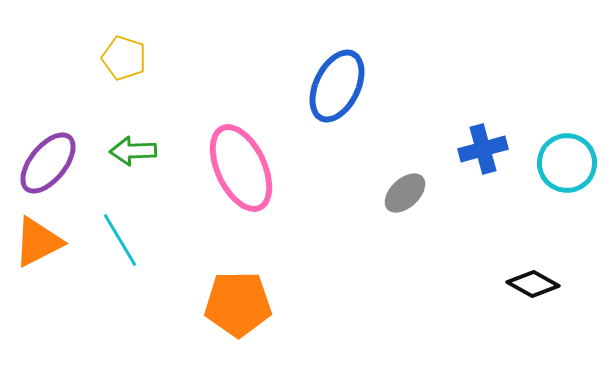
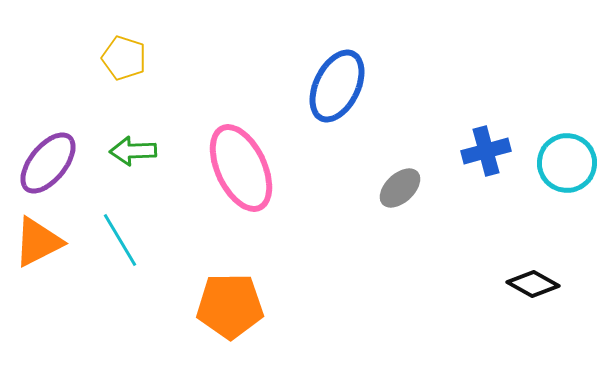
blue cross: moved 3 px right, 2 px down
gray ellipse: moved 5 px left, 5 px up
orange pentagon: moved 8 px left, 2 px down
